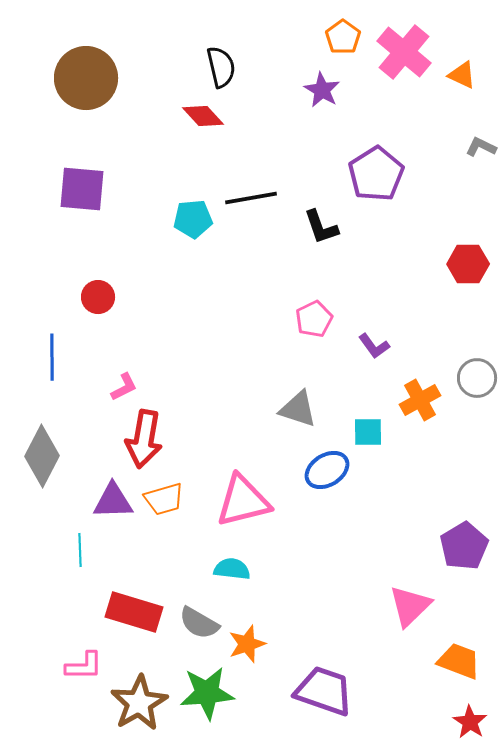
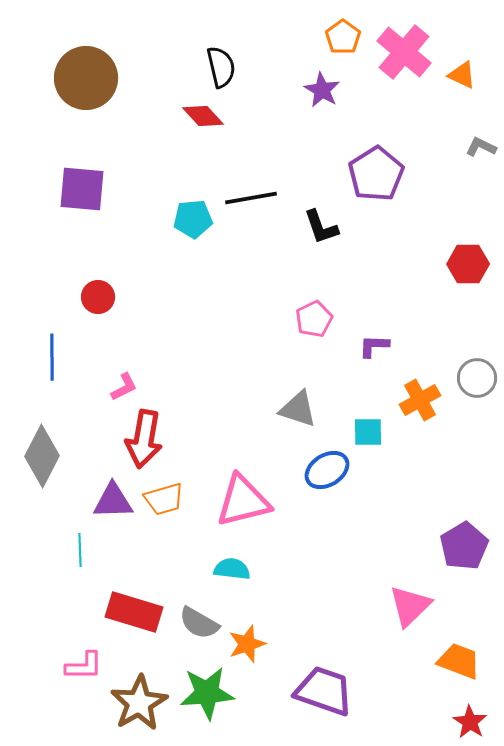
purple L-shape at (374, 346): rotated 128 degrees clockwise
